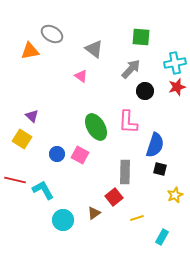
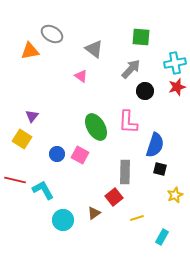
purple triangle: rotated 24 degrees clockwise
